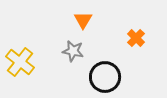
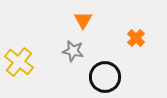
yellow cross: moved 1 px left
